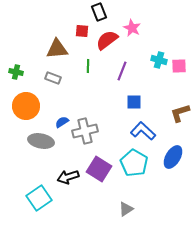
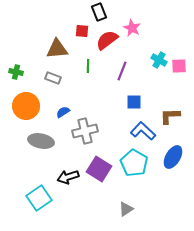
cyan cross: rotated 14 degrees clockwise
brown L-shape: moved 10 px left, 3 px down; rotated 15 degrees clockwise
blue semicircle: moved 1 px right, 10 px up
